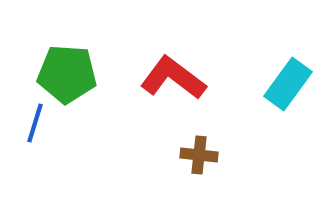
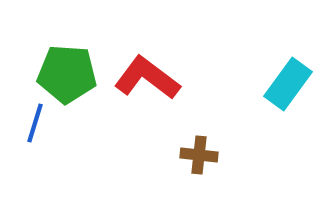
red L-shape: moved 26 px left
